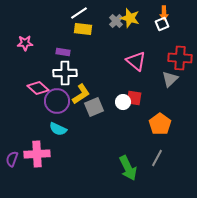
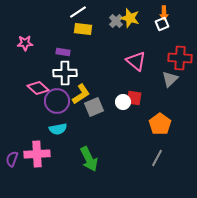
white line: moved 1 px left, 1 px up
cyan semicircle: rotated 36 degrees counterclockwise
green arrow: moved 39 px left, 9 px up
